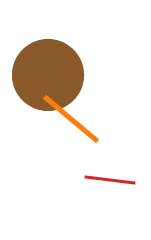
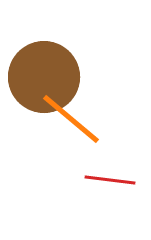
brown circle: moved 4 px left, 2 px down
